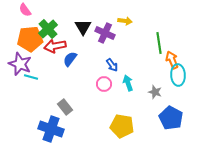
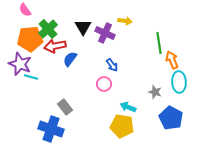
cyan ellipse: moved 1 px right, 7 px down
cyan arrow: moved 24 px down; rotated 49 degrees counterclockwise
